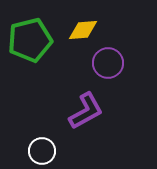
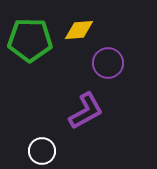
yellow diamond: moved 4 px left
green pentagon: rotated 15 degrees clockwise
